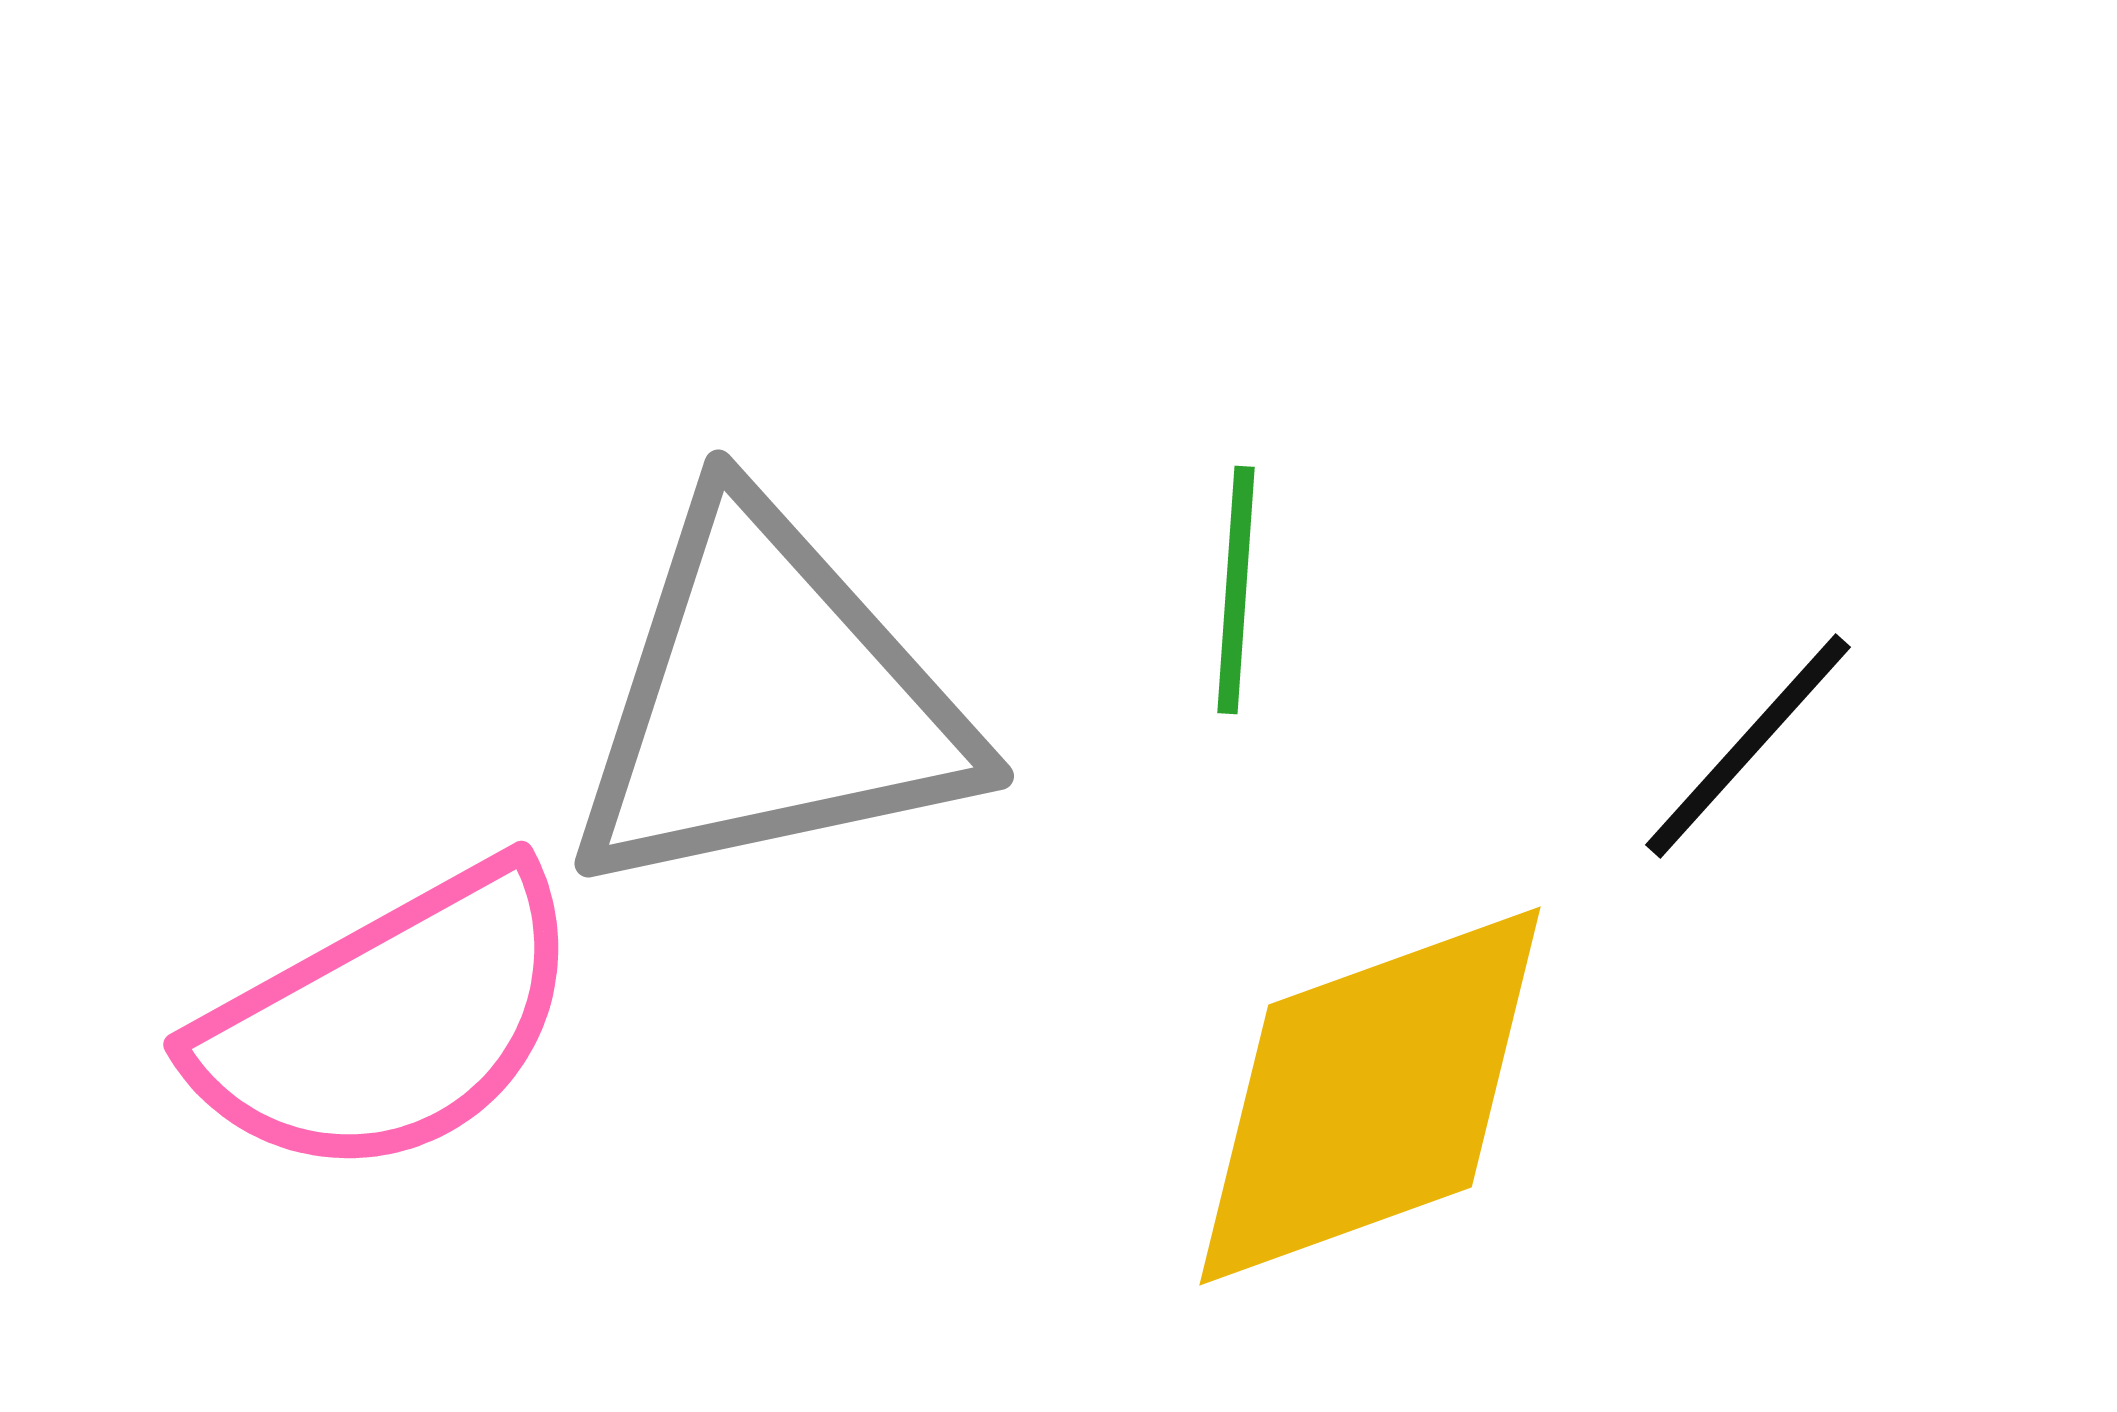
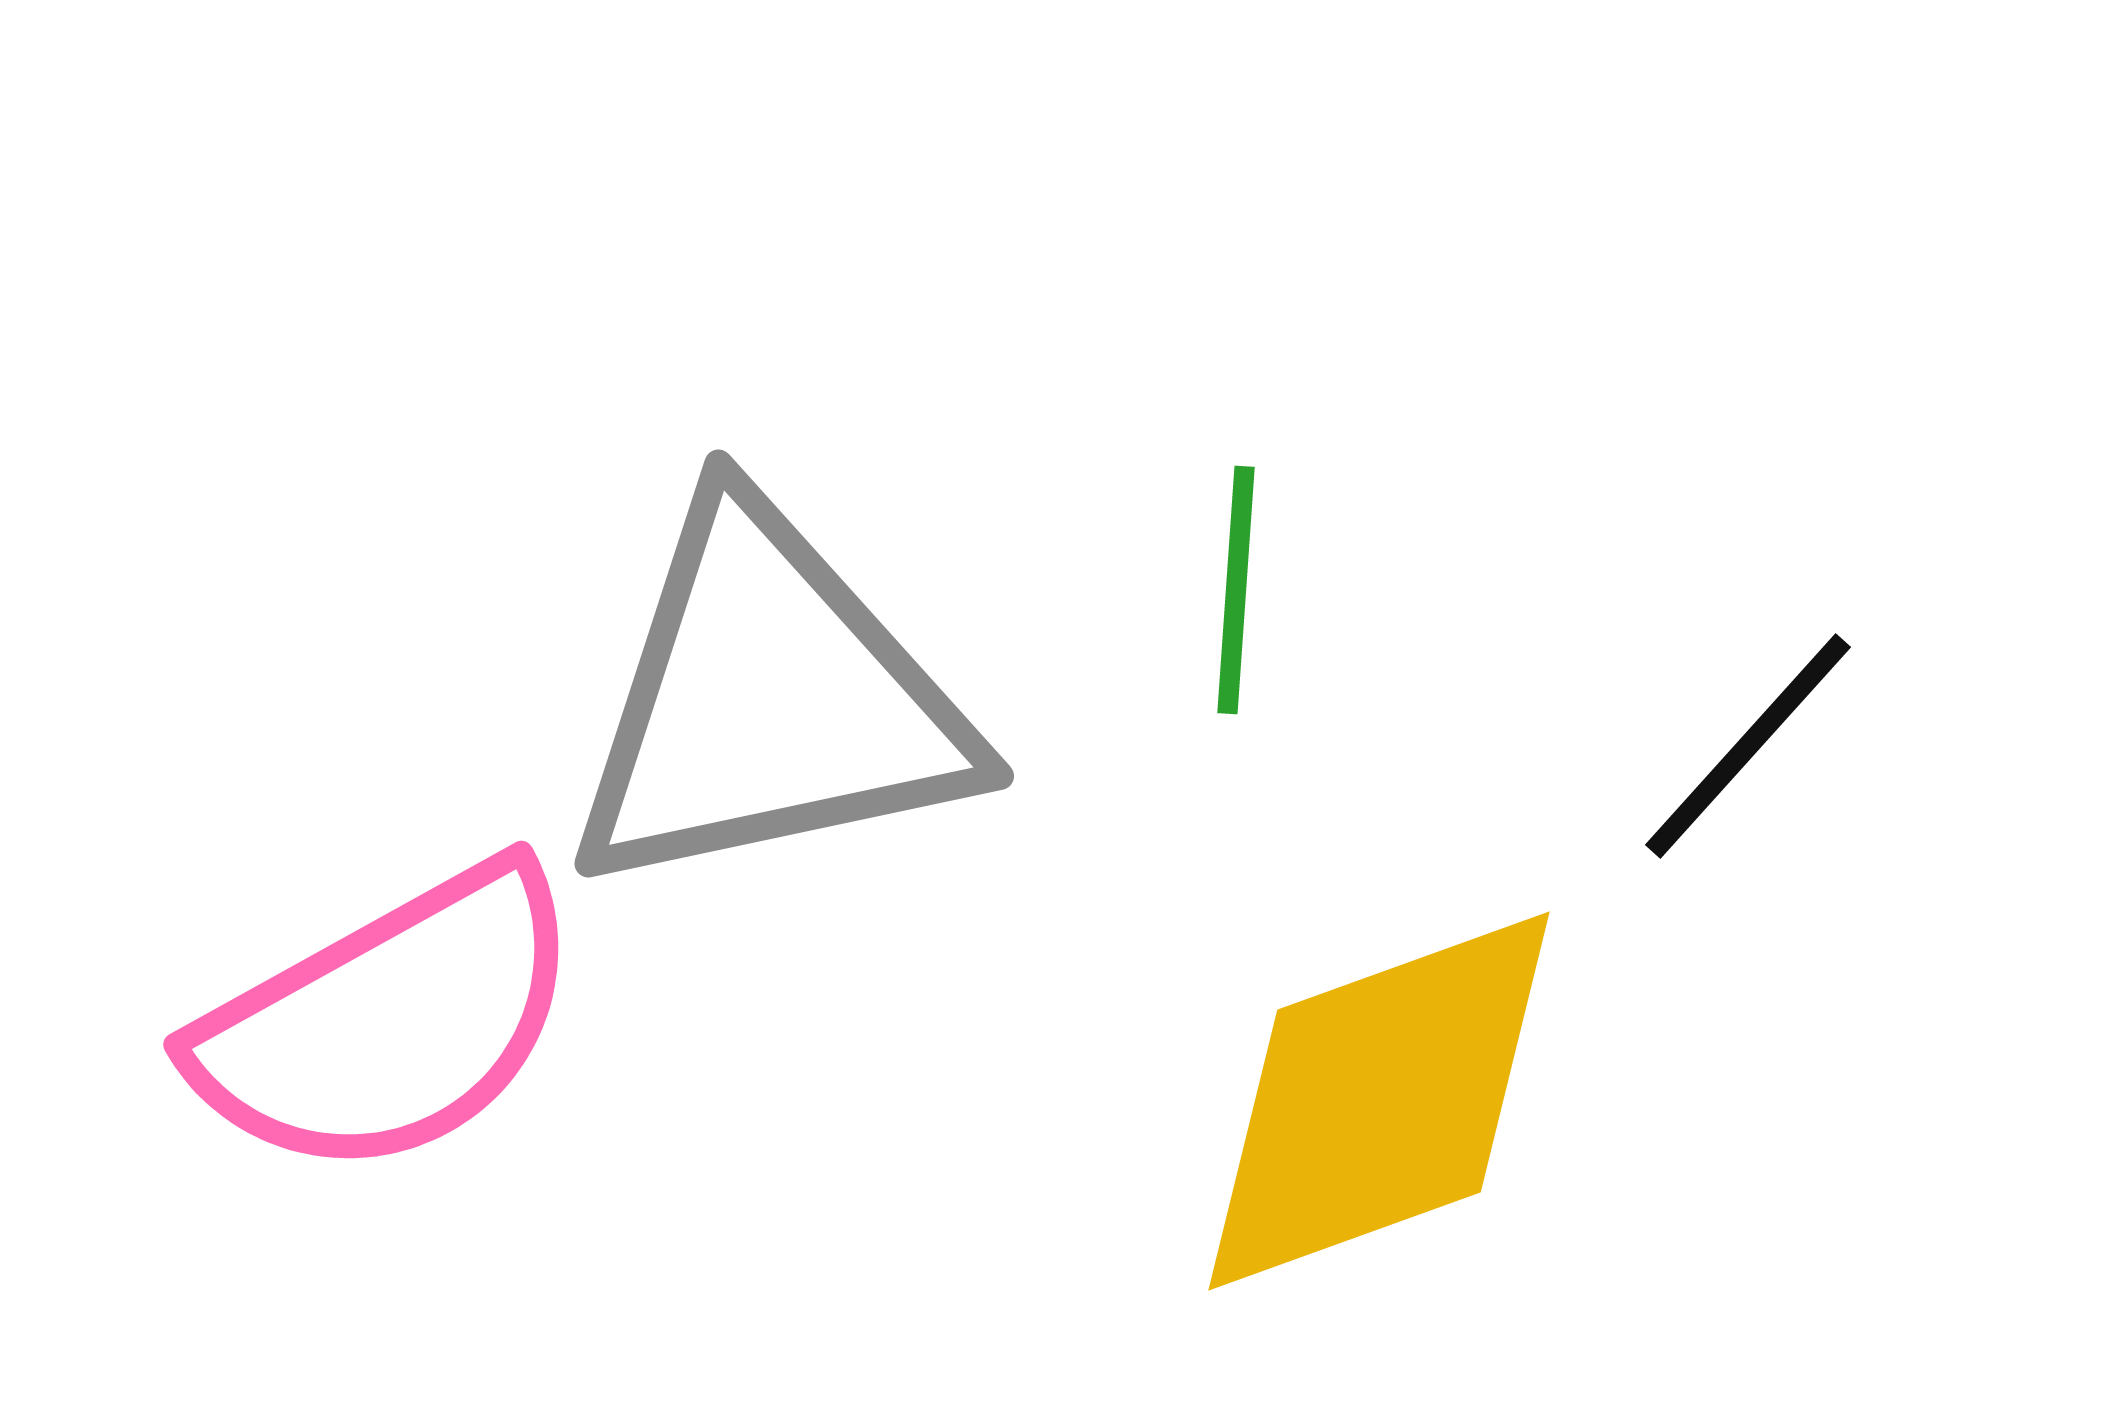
yellow diamond: moved 9 px right, 5 px down
